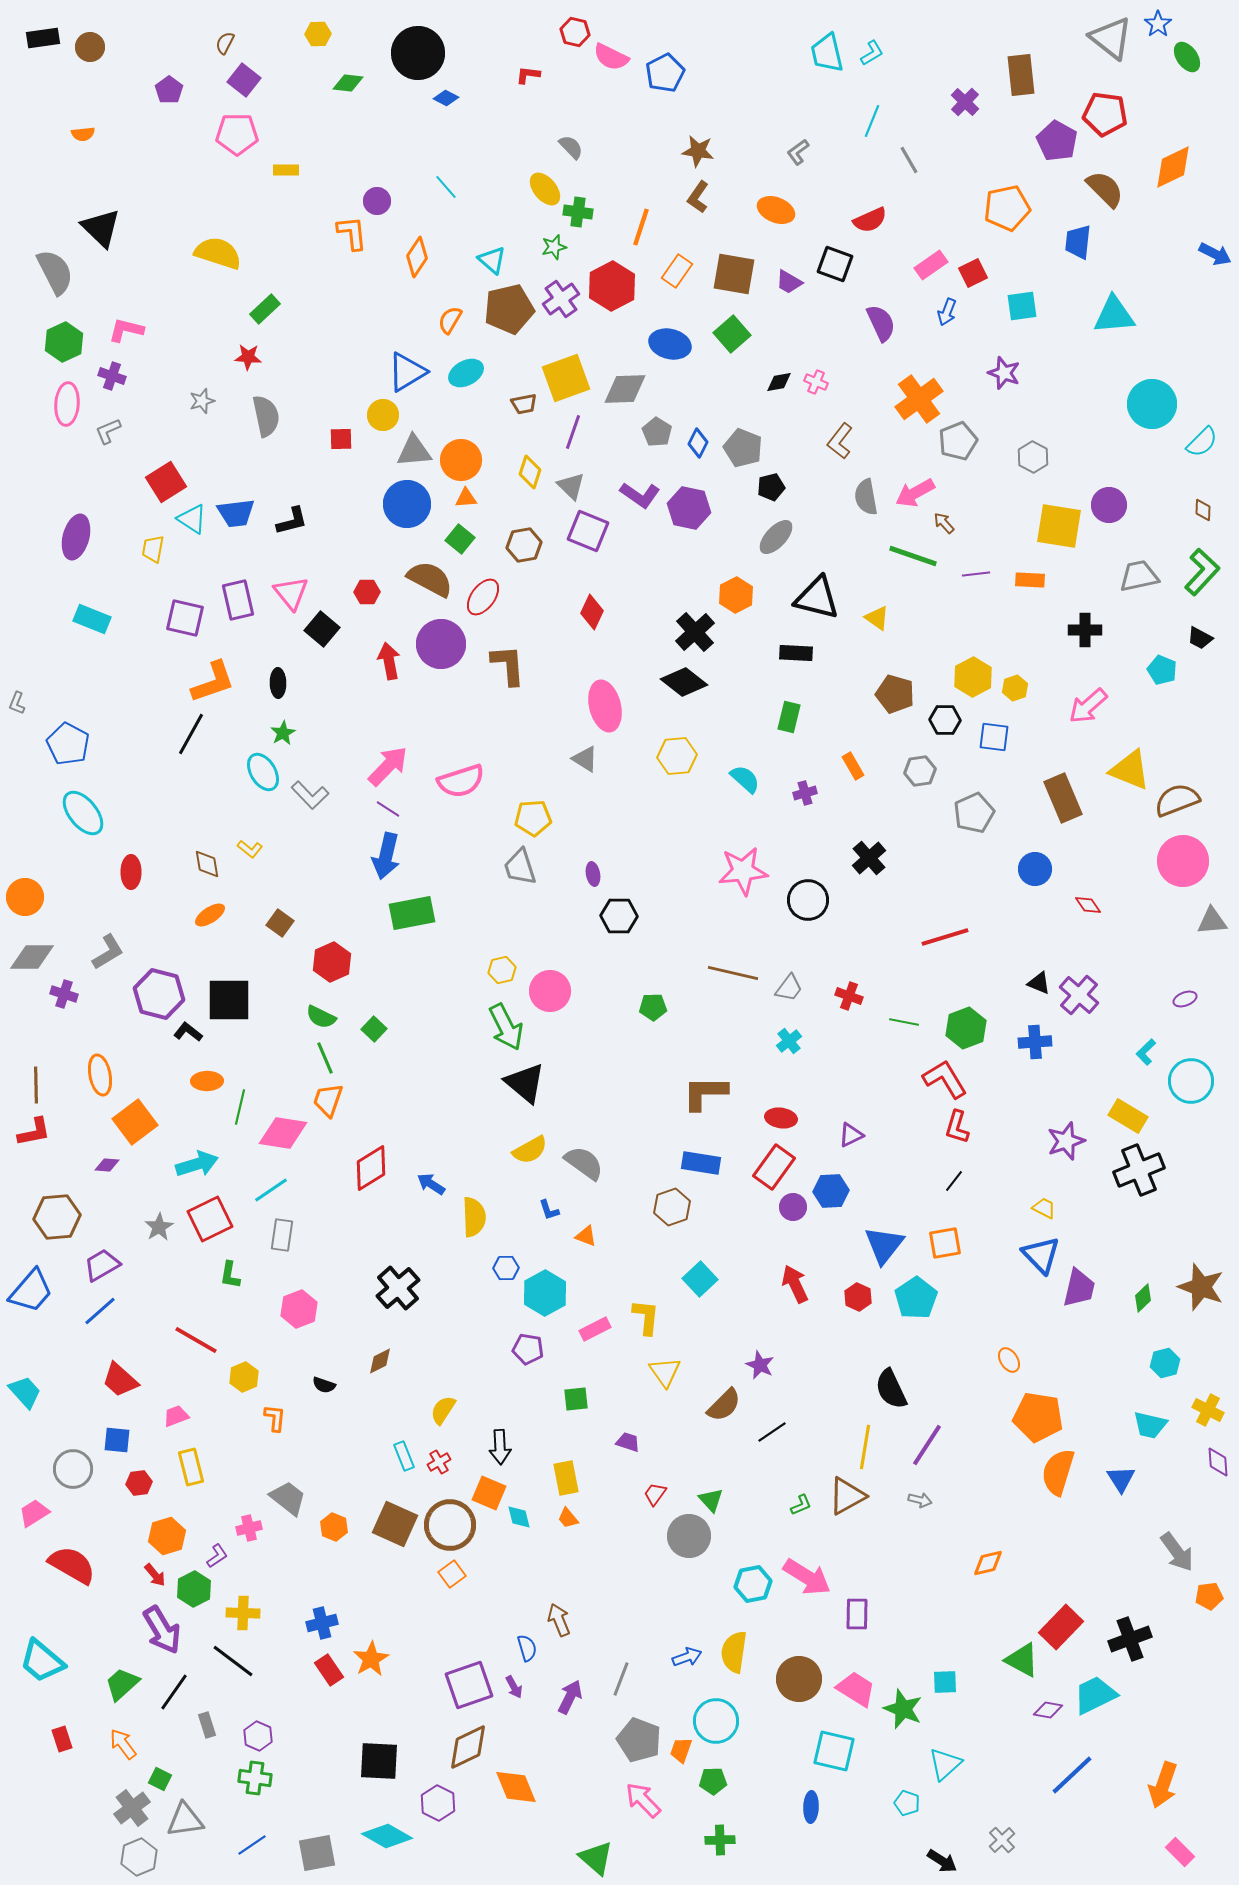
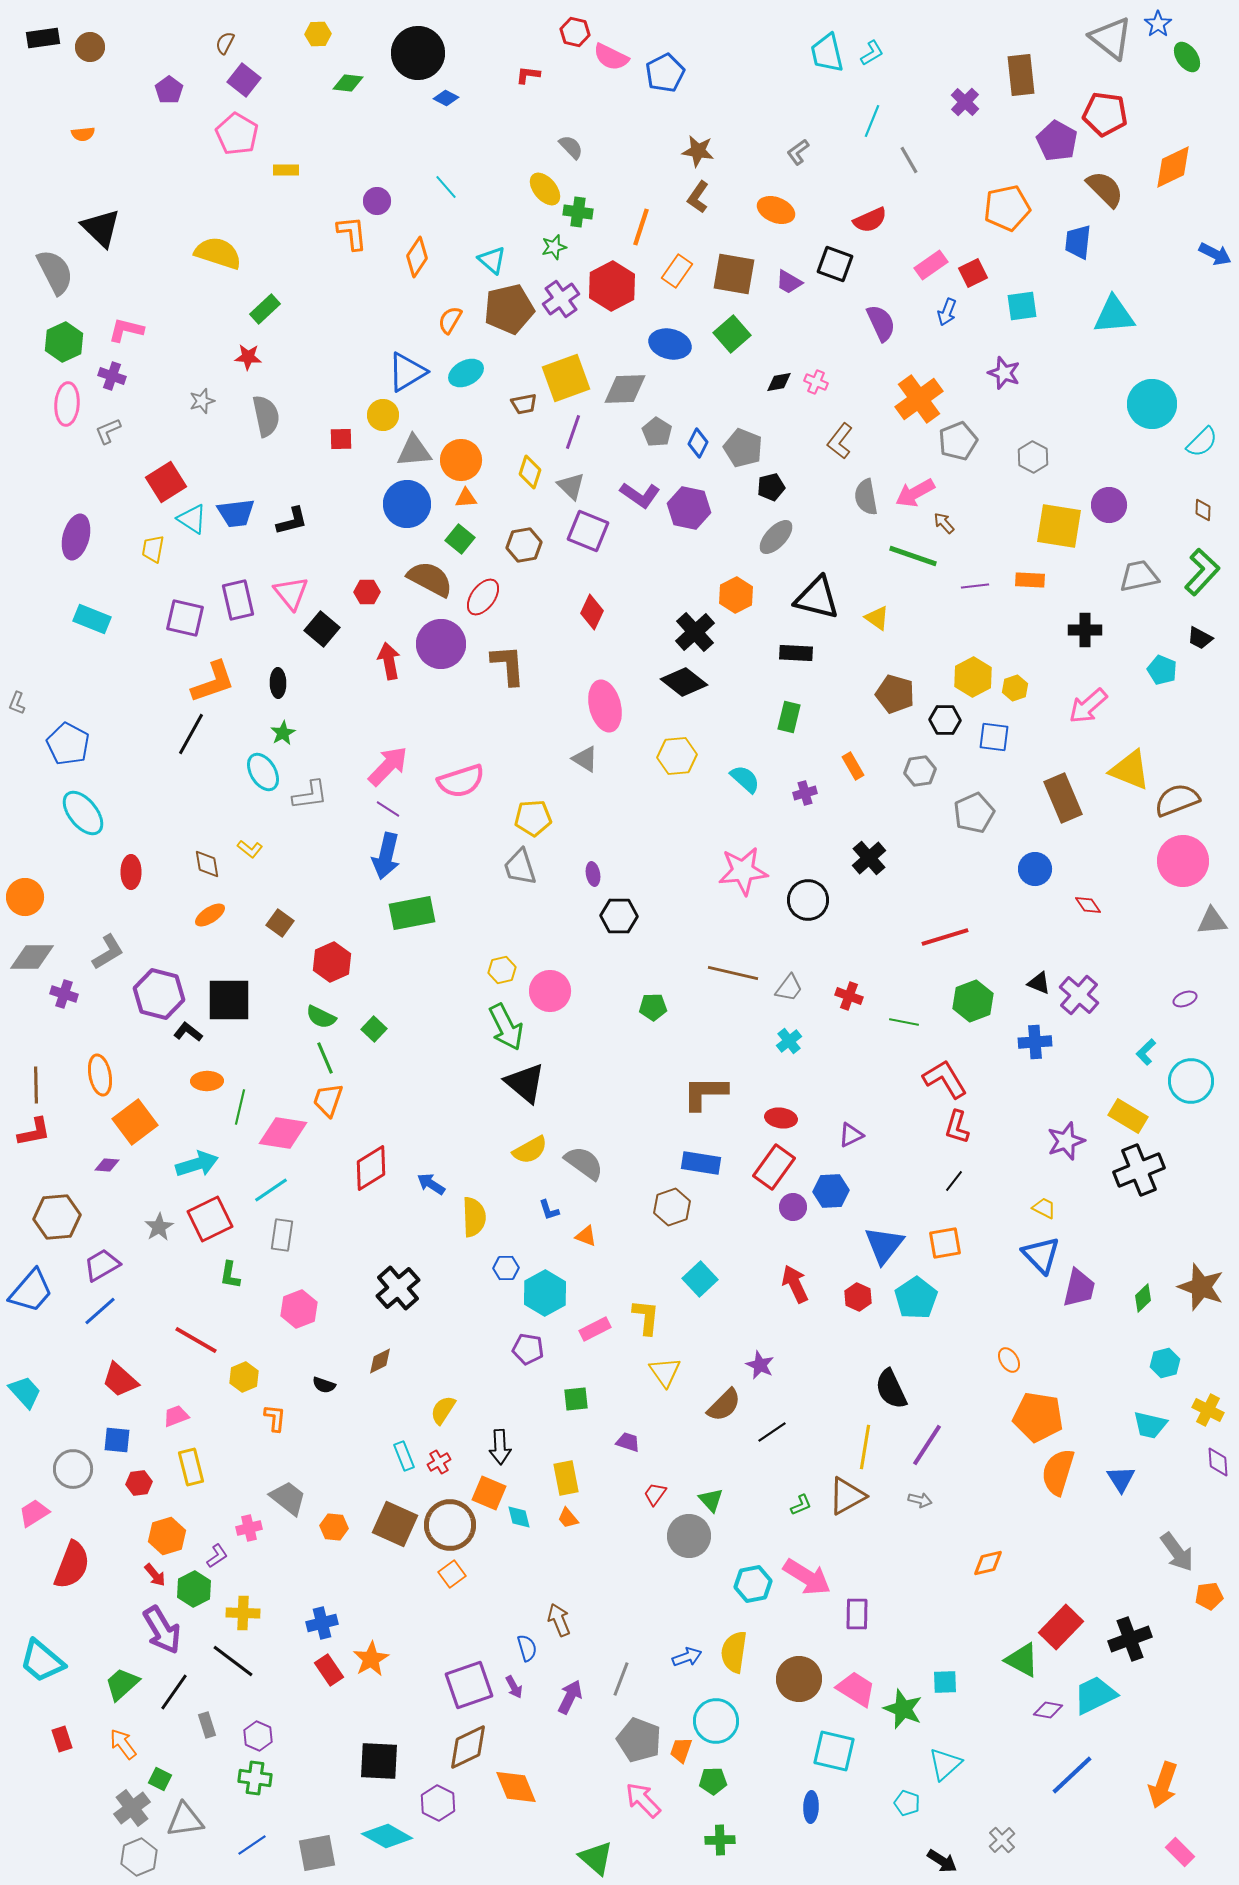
pink pentagon at (237, 134): rotated 30 degrees clockwise
purple line at (976, 574): moved 1 px left, 12 px down
gray L-shape at (310, 795): rotated 54 degrees counterclockwise
green hexagon at (966, 1028): moved 7 px right, 27 px up
orange hexagon at (334, 1527): rotated 16 degrees counterclockwise
red semicircle at (72, 1565): rotated 81 degrees clockwise
